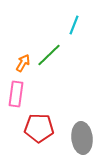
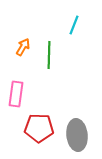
green line: rotated 44 degrees counterclockwise
orange arrow: moved 16 px up
gray ellipse: moved 5 px left, 3 px up
